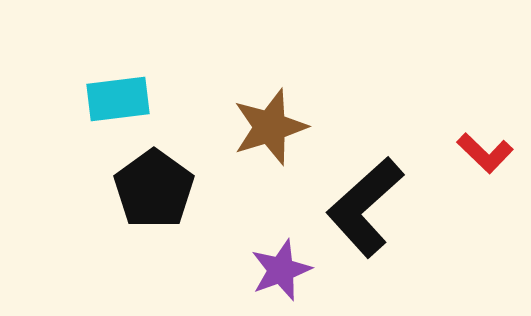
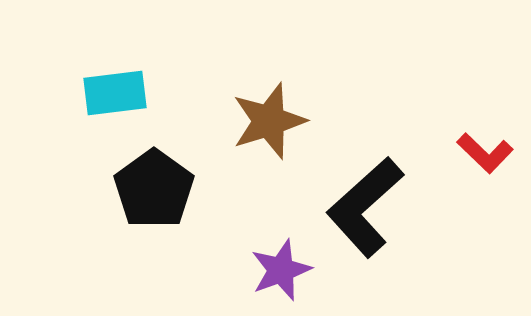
cyan rectangle: moved 3 px left, 6 px up
brown star: moved 1 px left, 6 px up
